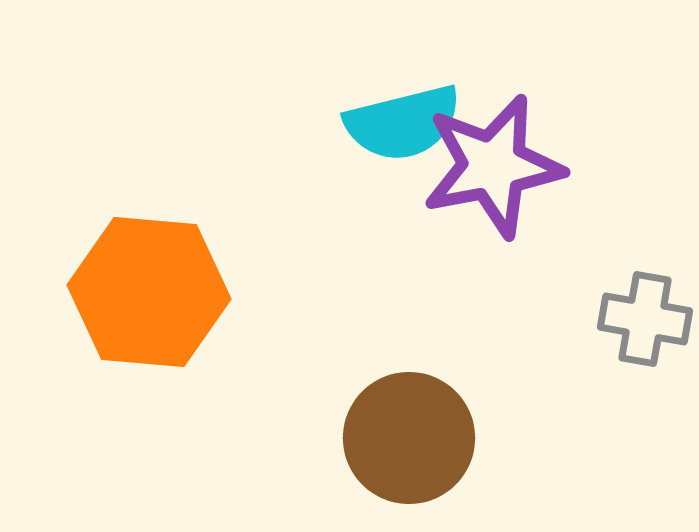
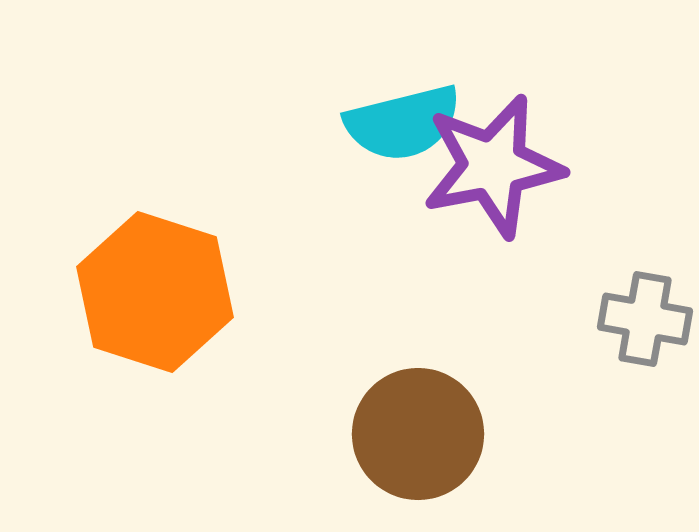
orange hexagon: moved 6 px right; rotated 13 degrees clockwise
brown circle: moved 9 px right, 4 px up
